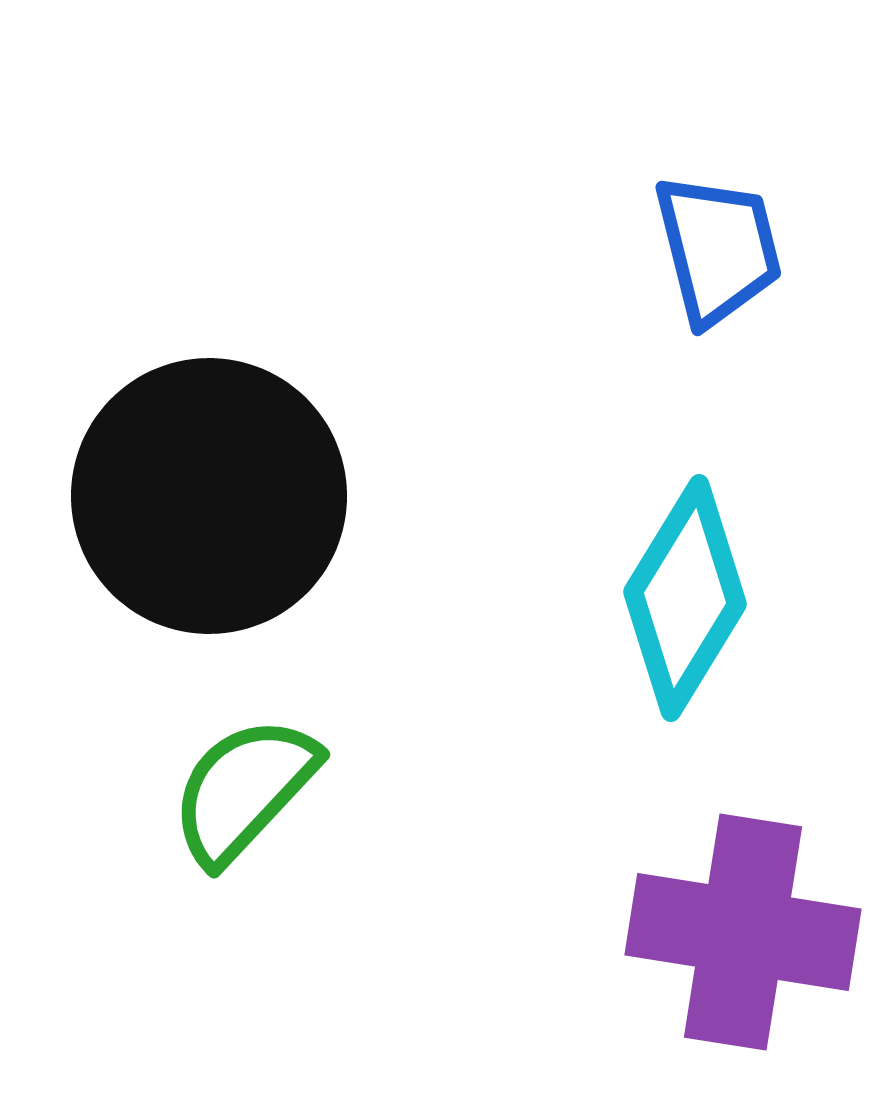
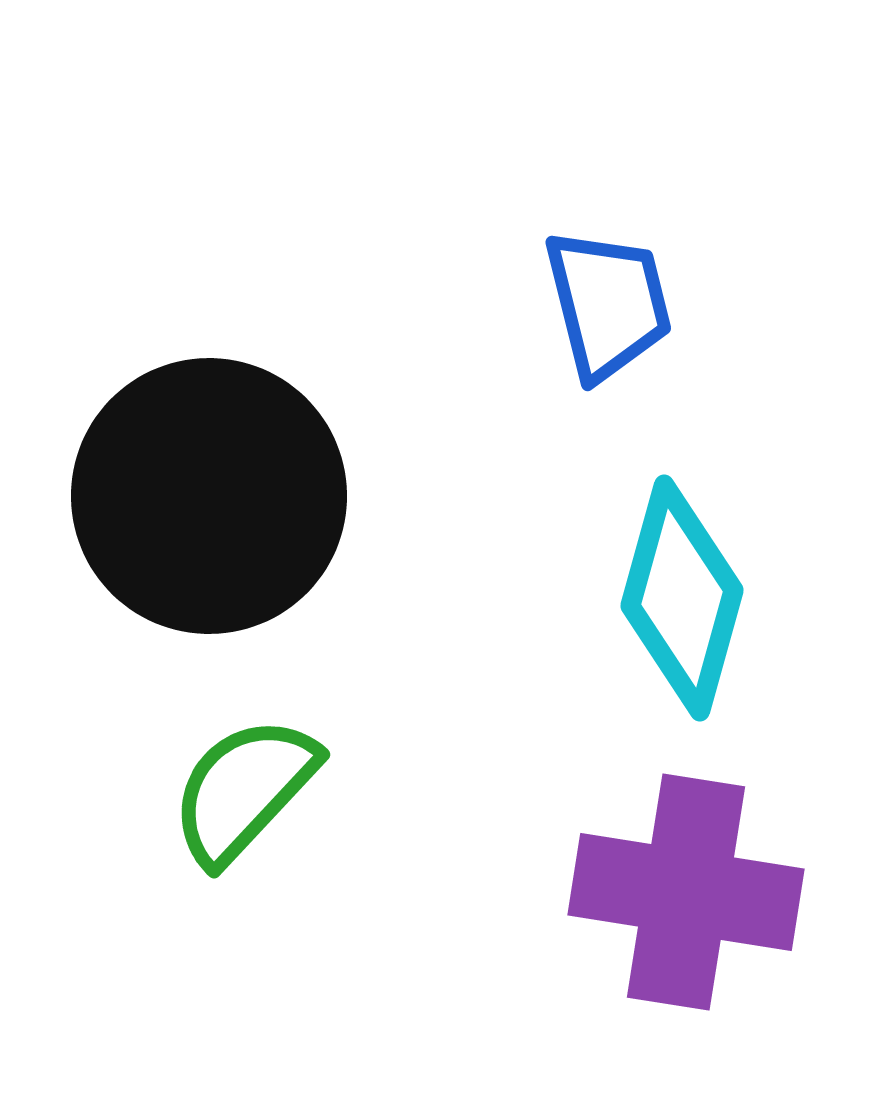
blue trapezoid: moved 110 px left, 55 px down
cyan diamond: moved 3 px left; rotated 16 degrees counterclockwise
purple cross: moved 57 px left, 40 px up
